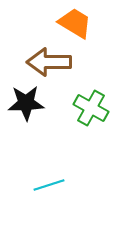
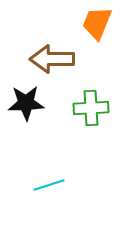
orange trapezoid: moved 22 px right; rotated 99 degrees counterclockwise
brown arrow: moved 3 px right, 3 px up
green cross: rotated 32 degrees counterclockwise
